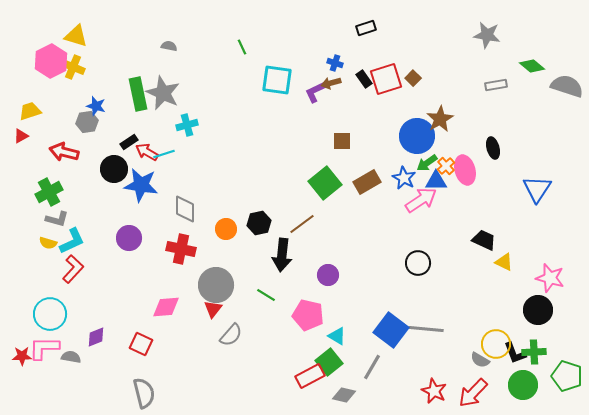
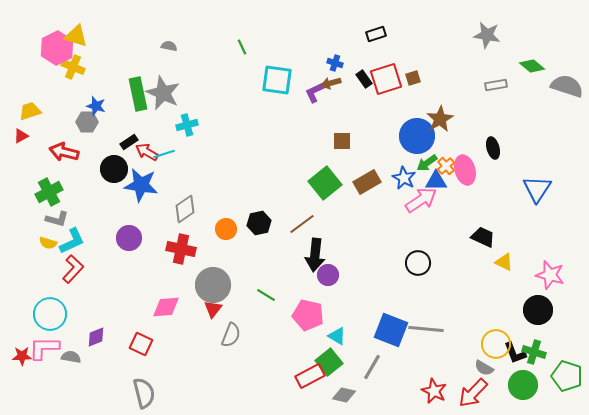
black rectangle at (366, 28): moved 10 px right, 6 px down
pink hexagon at (51, 61): moved 6 px right, 13 px up
brown square at (413, 78): rotated 28 degrees clockwise
gray hexagon at (87, 122): rotated 10 degrees clockwise
gray diamond at (185, 209): rotated 56 degrees clockwise
black trapezoid at (484, 240): moved 1 px left, 3 px up
black arrow at (282, 255): moved 33 px right
pink star at (550, 278): moved 3 px up
gray circle at (216, 285): moved 3 px left
blue square at (391, 330): rotated 16 degrees counterclockwise
gray semicircle at (231, 335): rotated 20 degrees counterclockwise
green cross at (534, 352): rotated 20 degrees clockwise
gray semicircle at (480, 360): moved 4 px right, 8 px down
